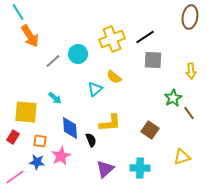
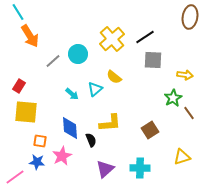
yellow cross: rotated 20 degrees counterclockwise
yellow arrow: moved 6 px left, 4 px down; rotated 77 degrees counterclockwise
cyan arrow: moved 17 px right, 4 px up
brown square: rotated 24 degrees clockwise
red rectangle: moved 6 px right, 51 px up
pink star: moved 1 px right
